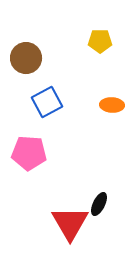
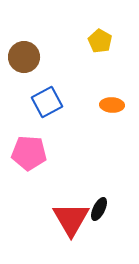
yellow pentagon: rotated 30 degrees clockwise
brown circle: moved 2 px left, 1 px up
black ellipse: moved 5 px down
red triangle: moved 1 px right, 4 px up
